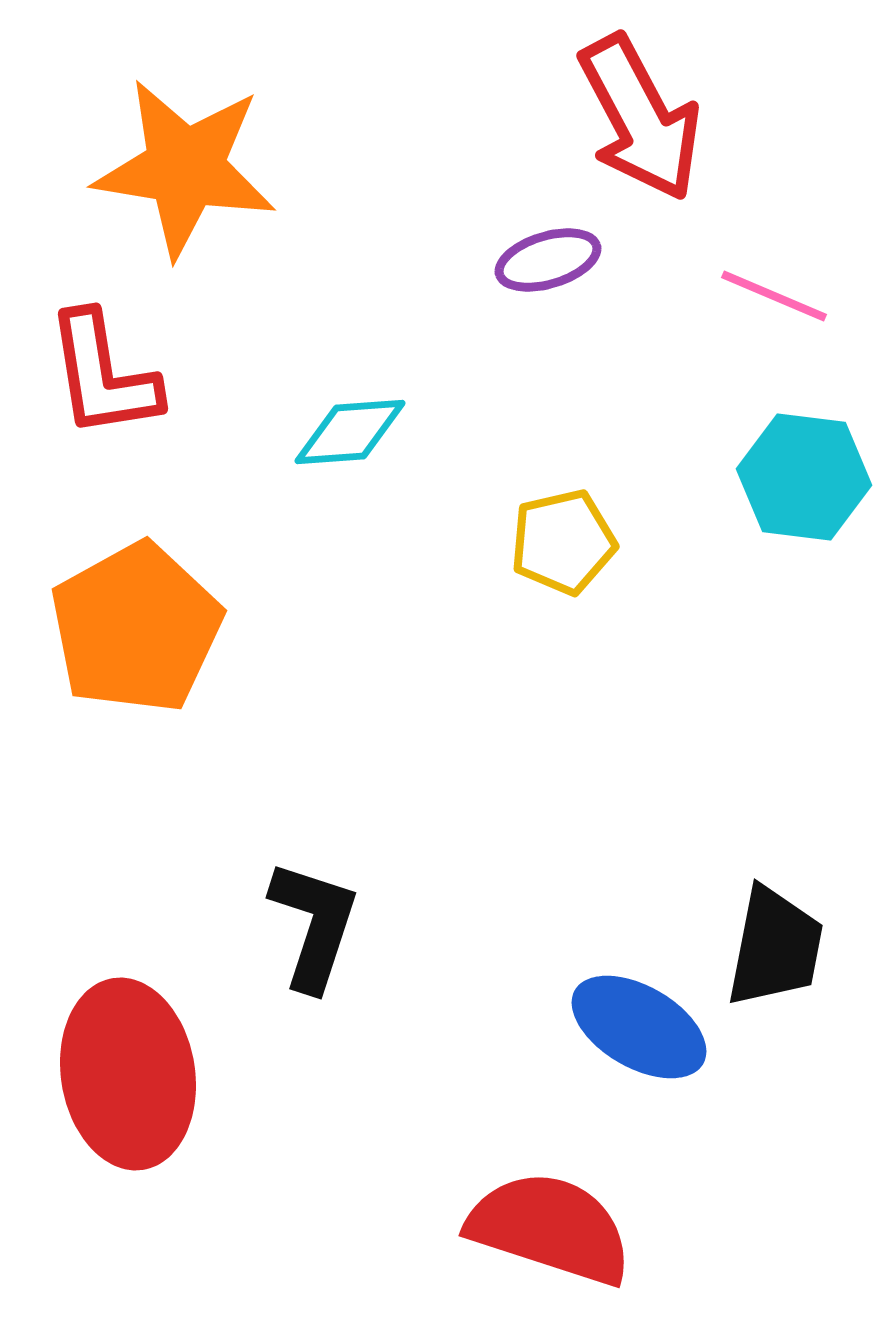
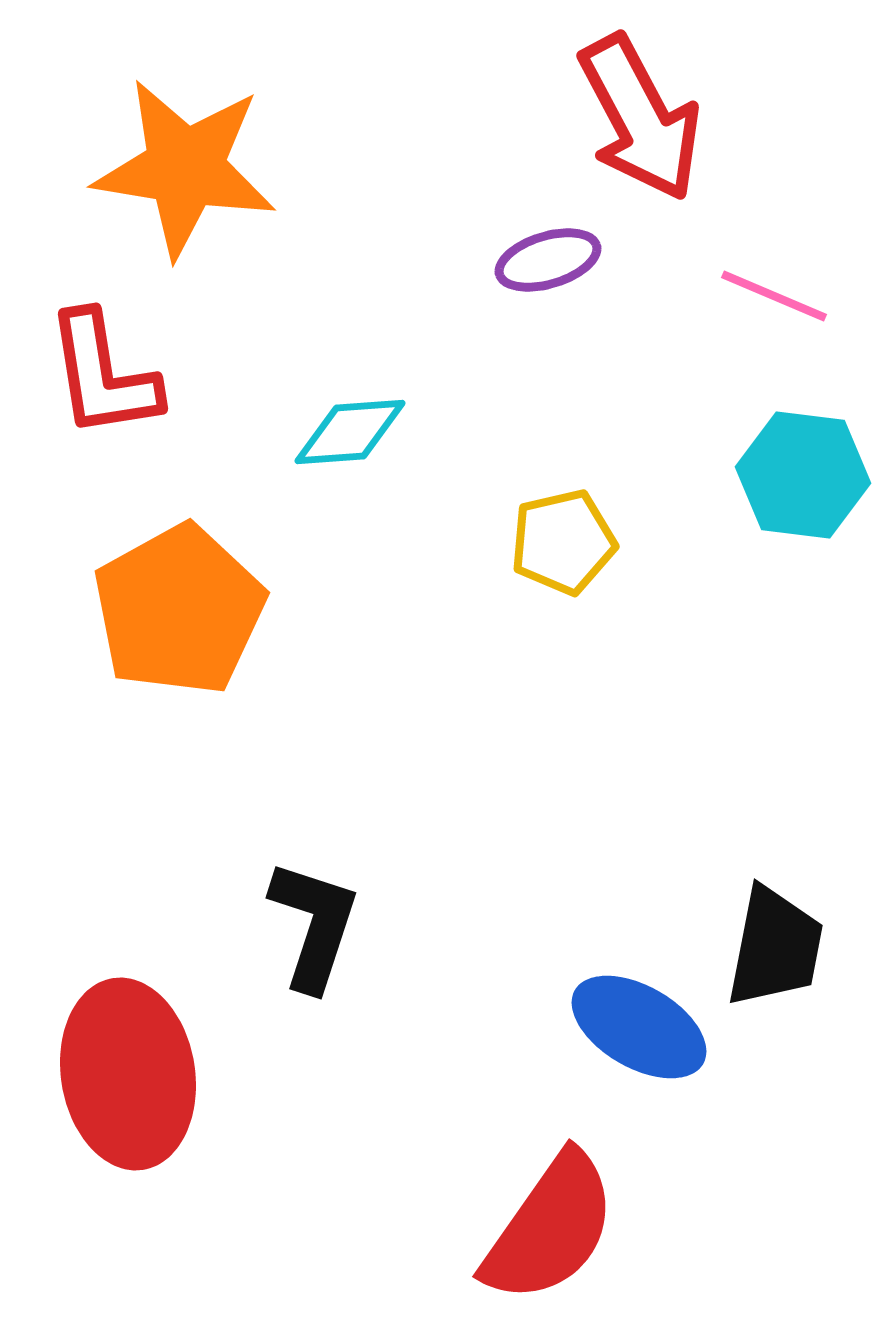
cyan hexagon: moved 1 px left, 2 px up
orange pentagon: moved 43 px right, 18 px up
red semicircle: rotated 107 degrees clockwise
